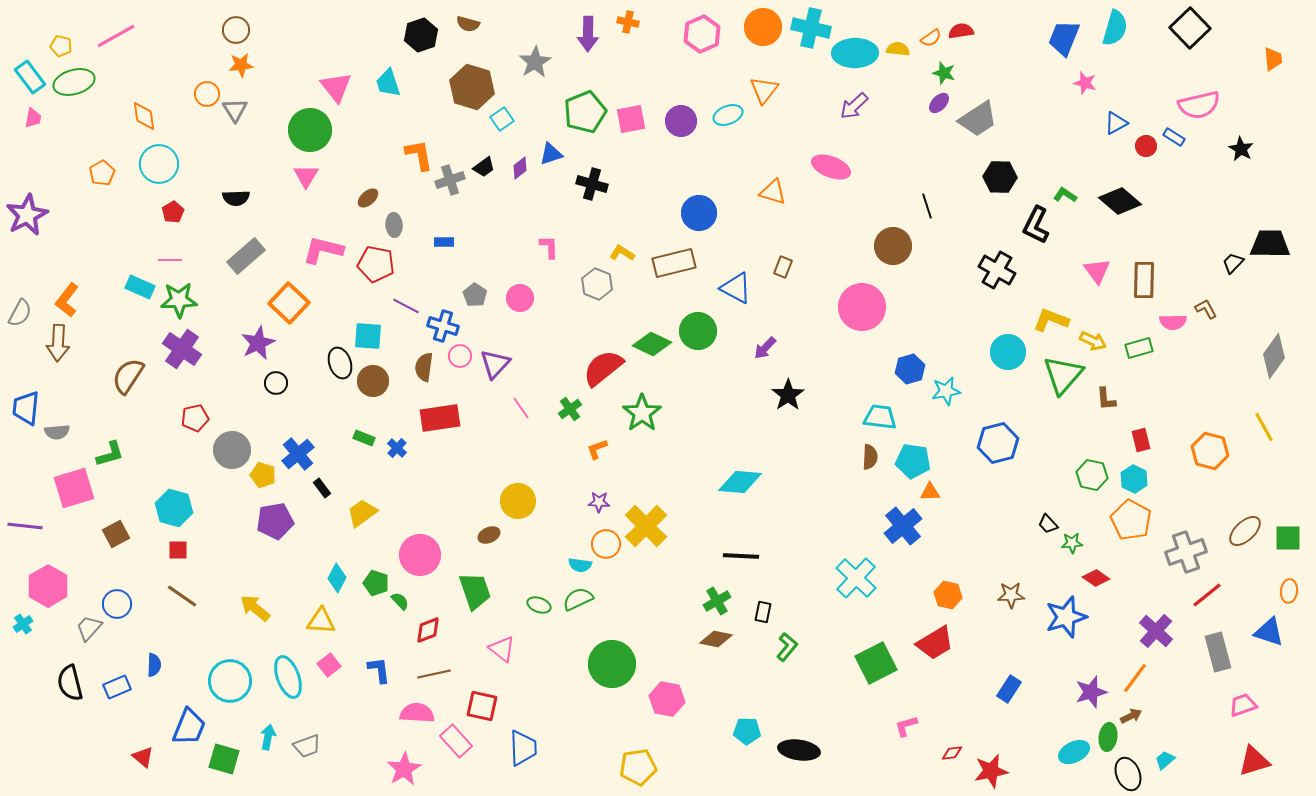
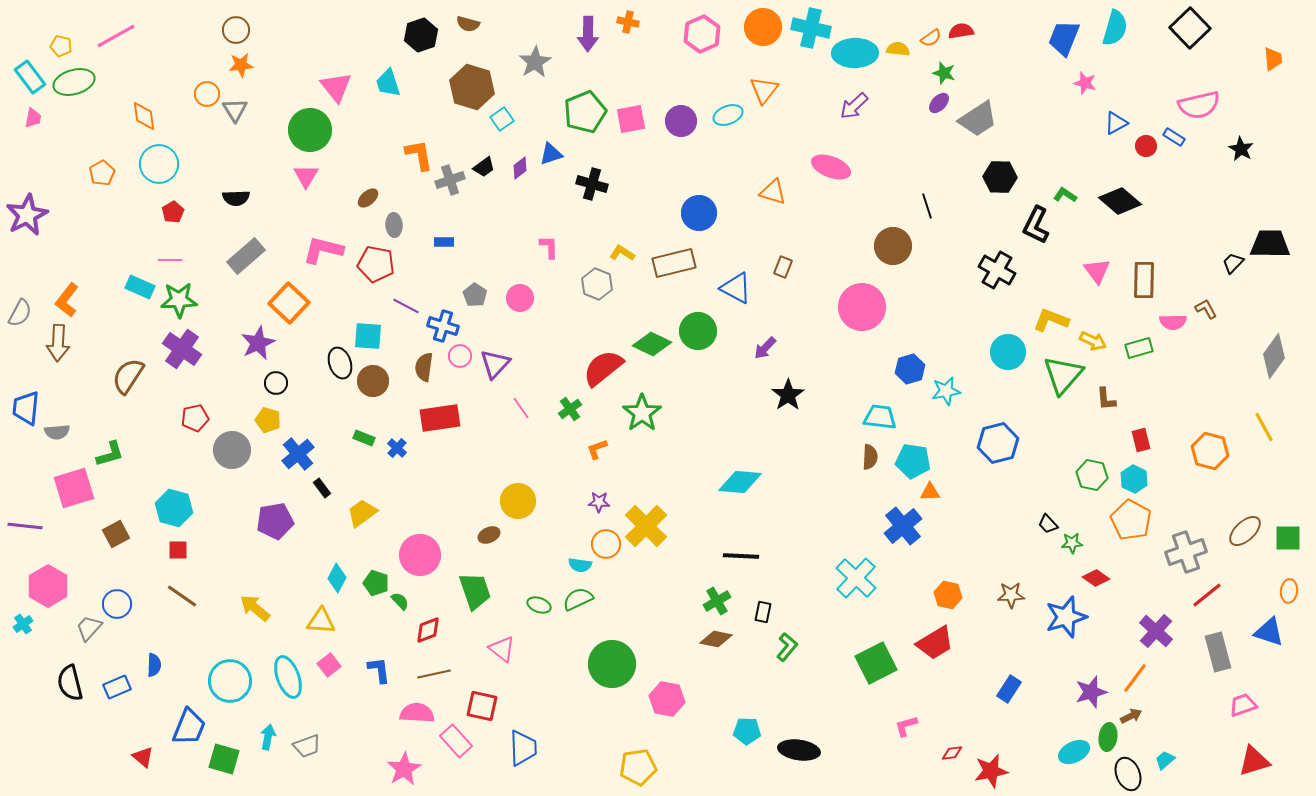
yellow pentagon at (263, 475): moved 5 px right, 55 px up
